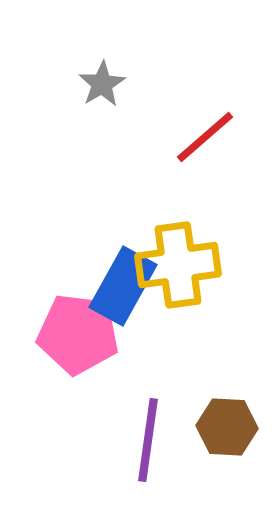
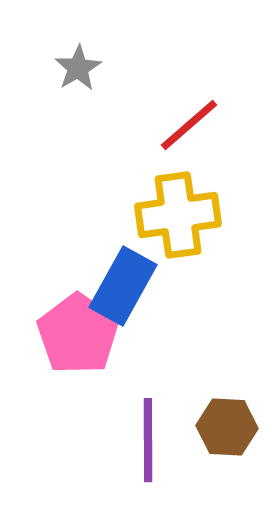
gray star: moved 24 px left, 16 px up
red line: moved 16 px left, 12 px up
yellow cross: moved 50 px up
pink pentagon: rotated 28 degrees clockwise
purple line: rotated 8 degrees counterclockwise
